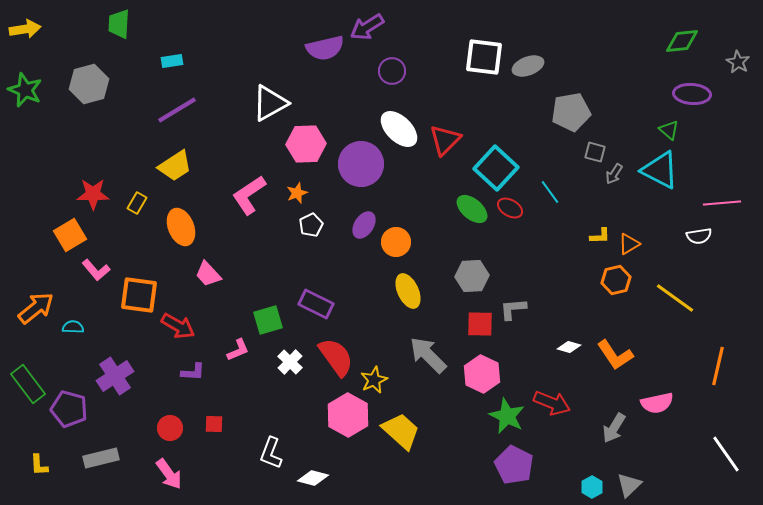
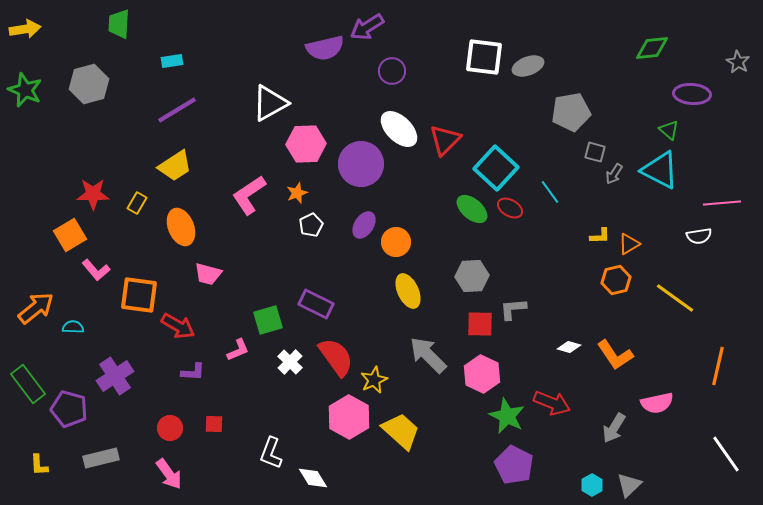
green diamond at (682, 41): moved 30 px left, 7 px down
pink trapezoid at (208, 274): rotated 32 degrees counterclockwise
pink hexagon at (348, 415): moved 1 px right, 2 px down
white diamond at (313, 478): rotated 44 degrees clockwise
cyan hexagon at (592, 487): moved 2 px up
